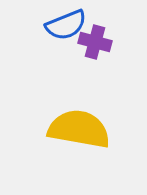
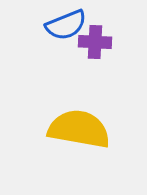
purple cross: rotated 12 degrees counterclockwise
